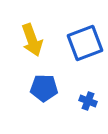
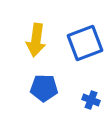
yellow arrow: moved 4 px right; rotated 28 degrees clockwise
blue cross: moved 3 px right, 1 px up
